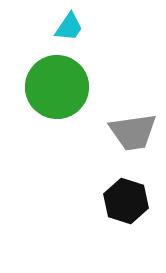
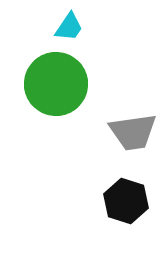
green circle: moved 1 px left, 3 px up
